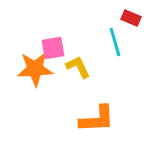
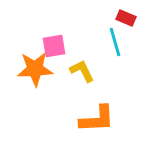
red rectangle: moved 5 px left
pink square: moved 1 px right, 2 px up
yellow L-shape: moved 4 px right, 4 px down
